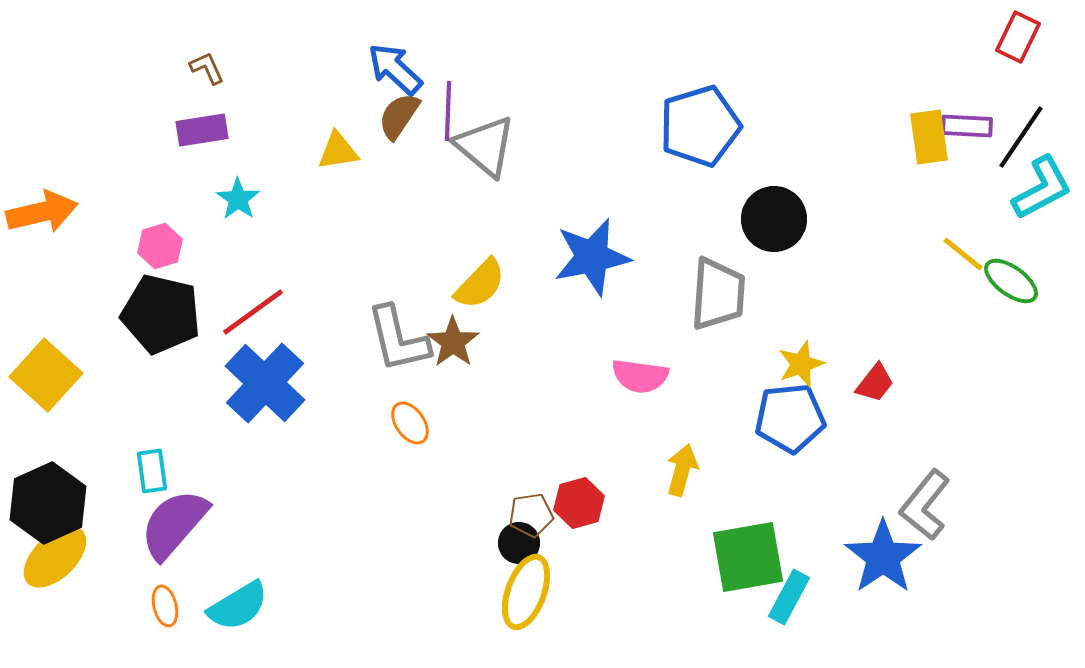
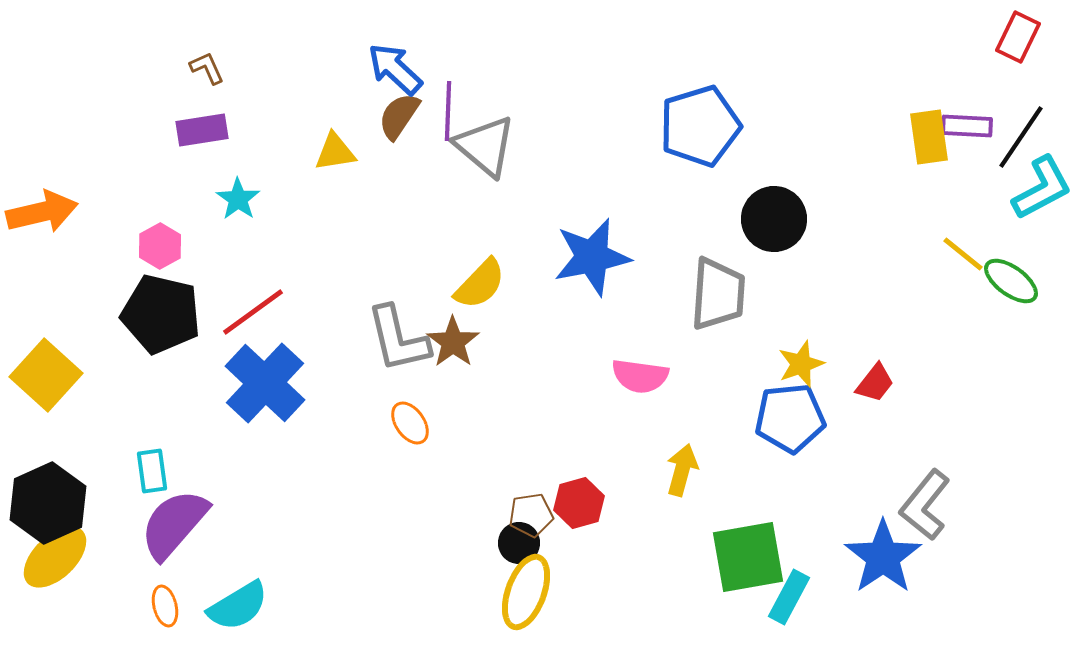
yellow triangle at (338, 151): moved 3 px left, 1 px down
pink hexagon at (160, 246): rotated 12 degrees counterclockwise
